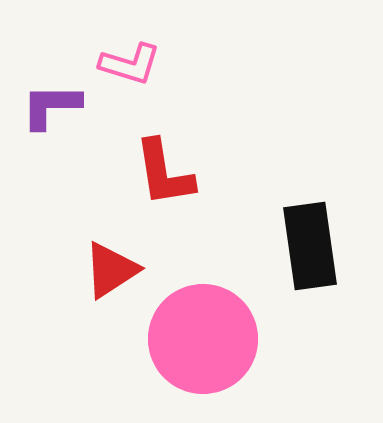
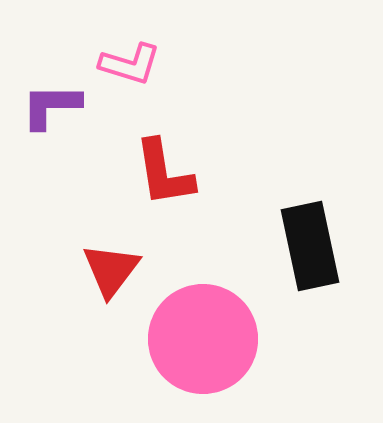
black rectangle: rotated 4 degrees counterclockwise
red triangle: rotated 20 degrees counterclockwise
